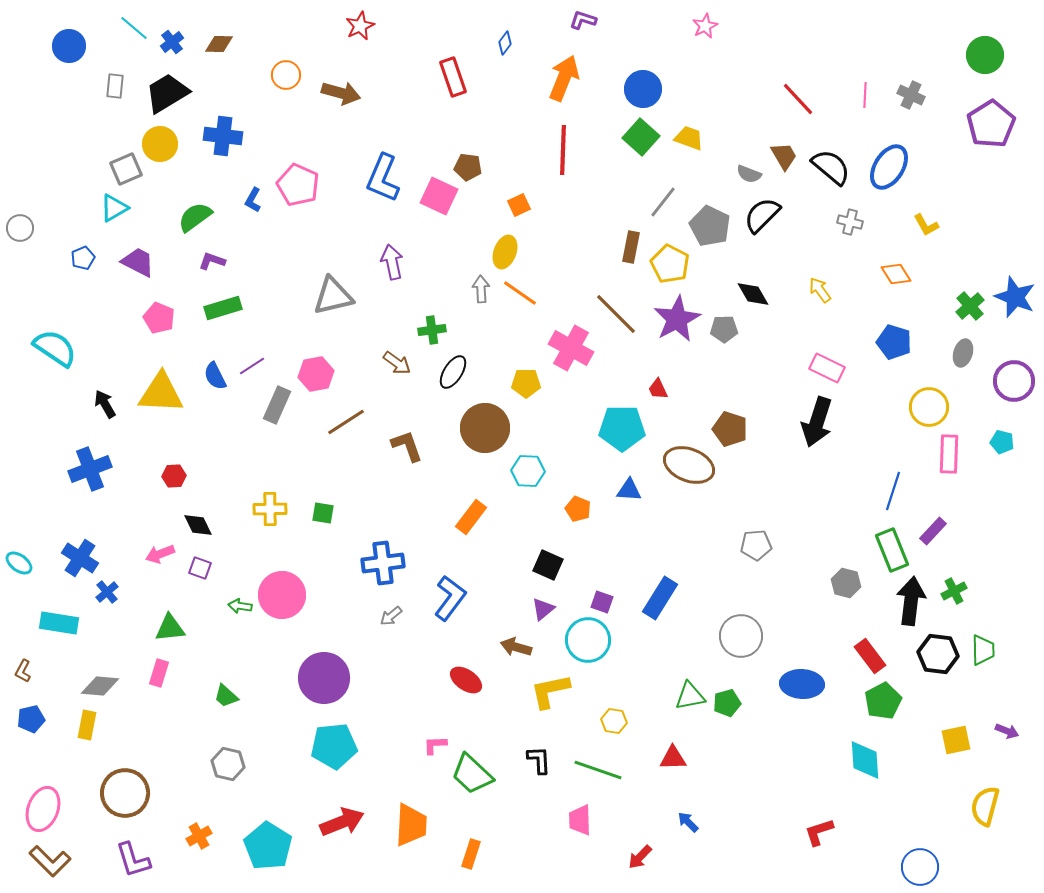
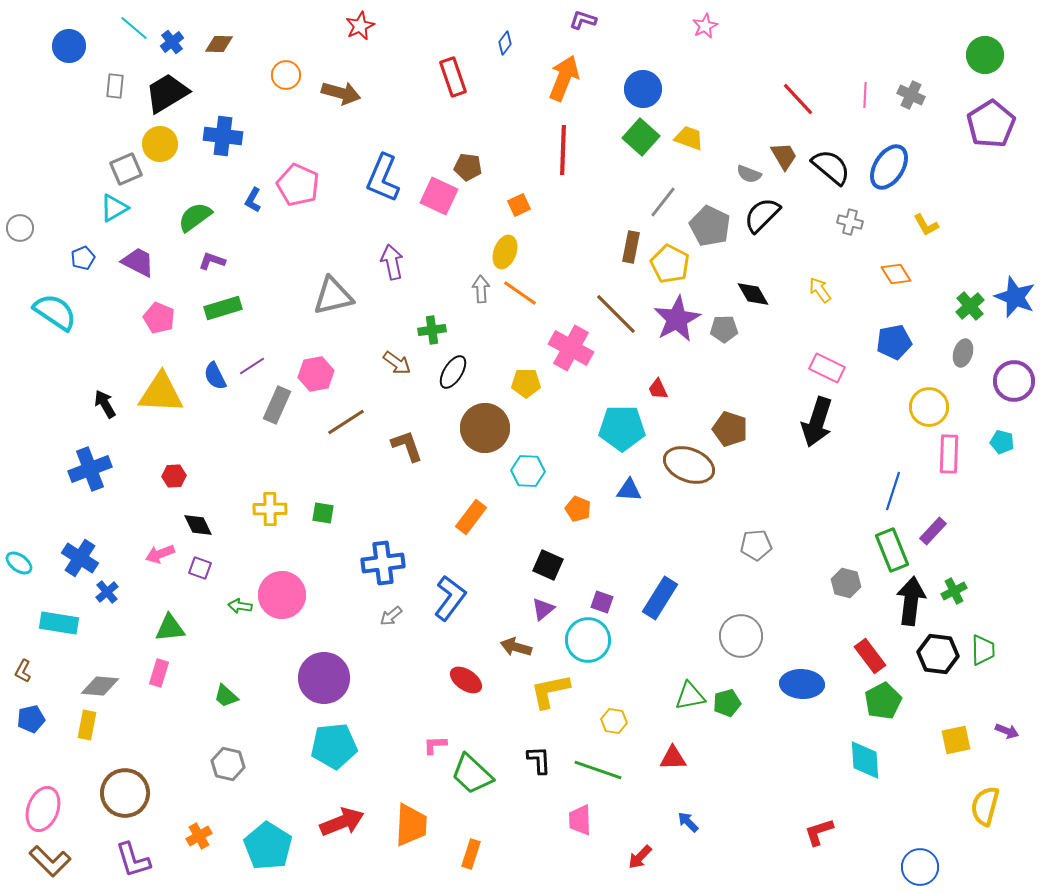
blue pentagon at (894, 342): rotated 28 degrees counterclockwise
cyan semicircle at (55, 348): moved 36 px up
